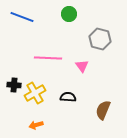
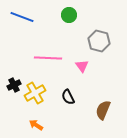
green circle: moved 1 px down
gray hexagon: moved 1 px left, 2 px down
black cross: rotated 32 degrees counterclockwise
black semicircle: rotated 119 degrees counterclockwise
orange arrow: rotated 48 degrees clockwise
